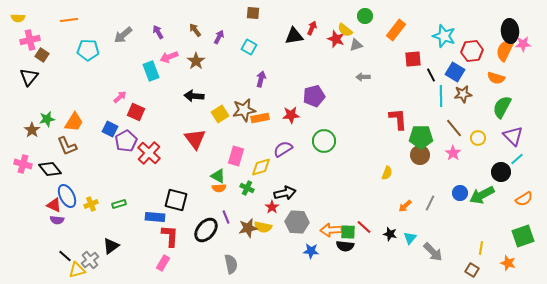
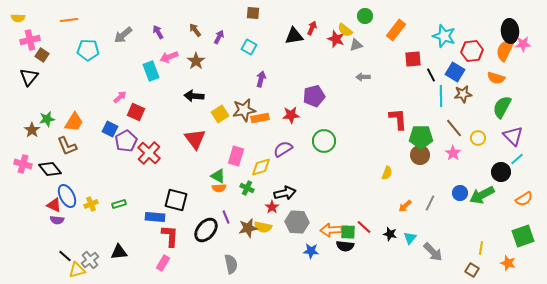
black triangle at (111, 246): moved 8 px right, 6 px down; rotated 30 degrees clockwise
